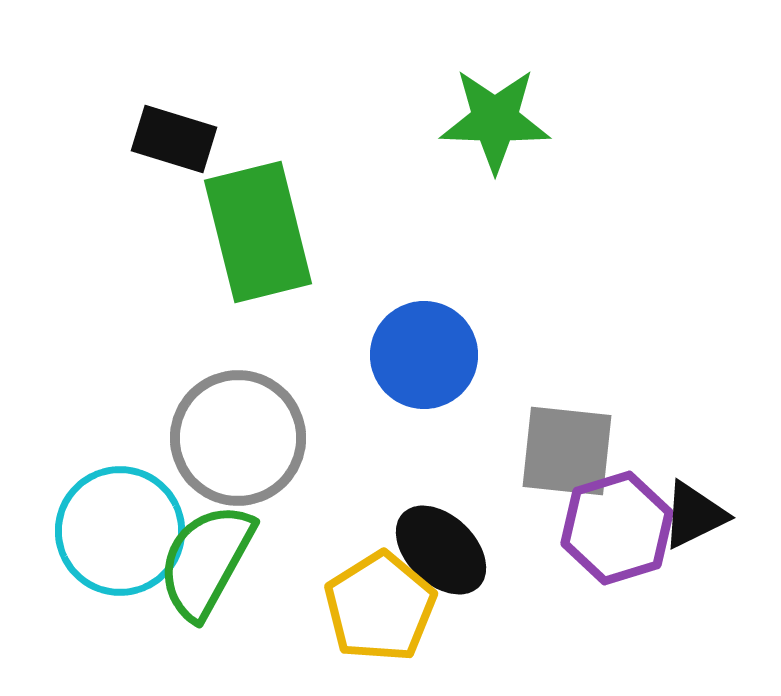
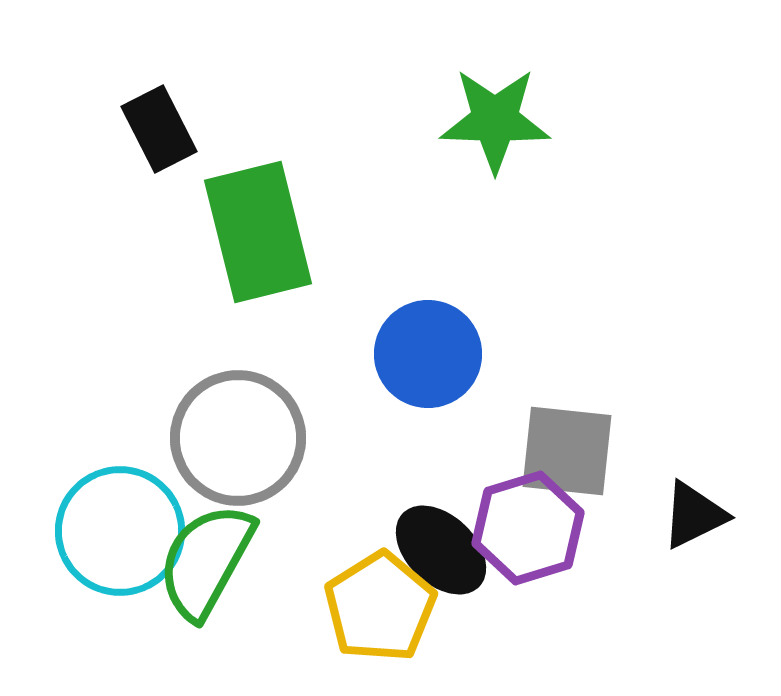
black rectangle: moved 15 px left, 10 px up; rotated 46 degrees clockwise
blue circle: moved 4 px right, 1 px up
purple hexagon: moved 89 px left
